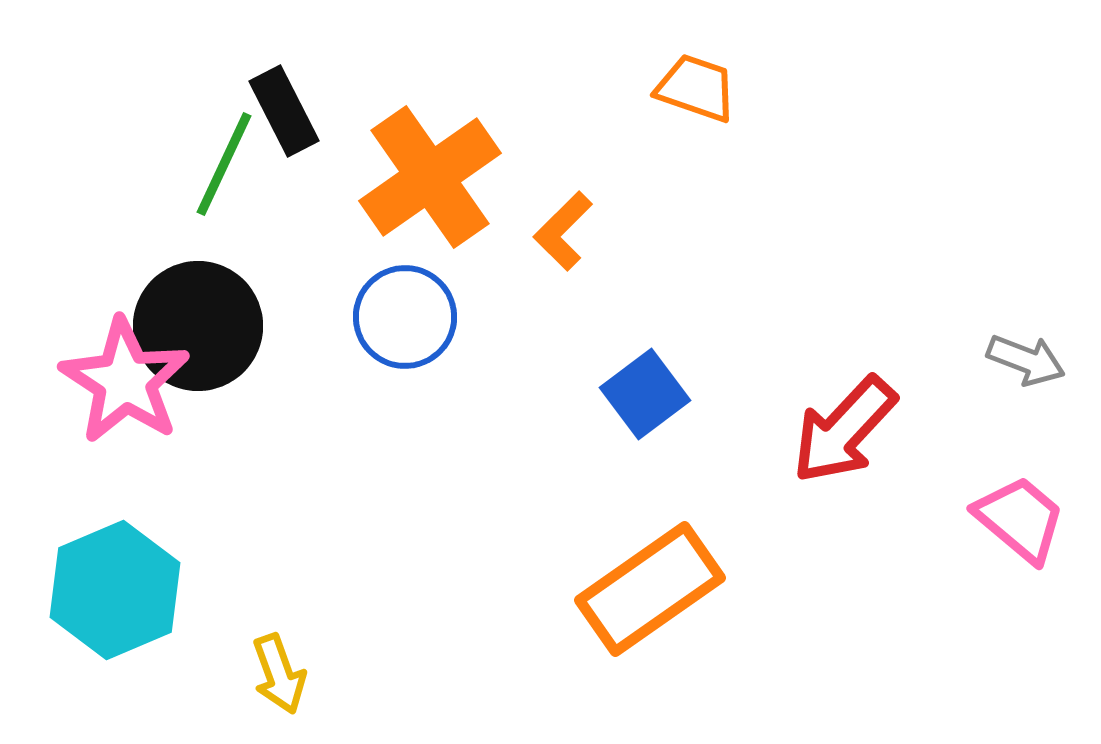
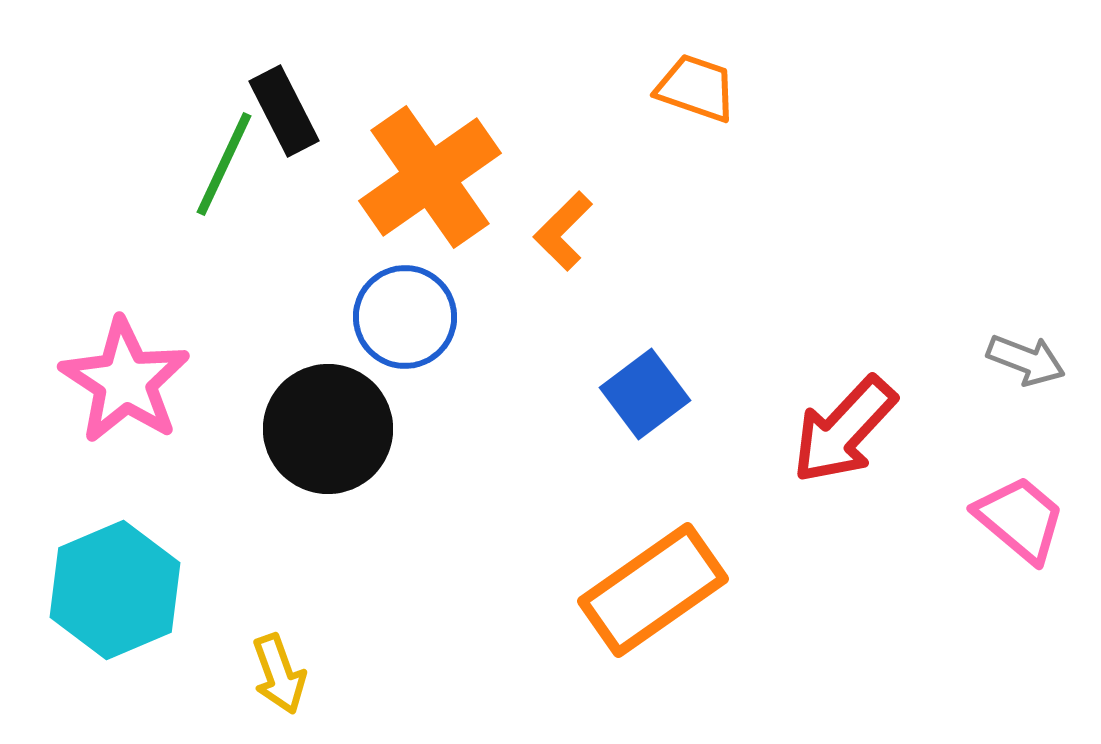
black circle: moved 130 px right, 103 px down
orange rectangle: moved 3 px right, 1 px down
